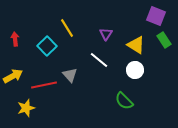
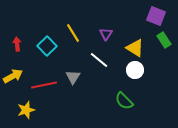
yellow line: moved 6 px right, 5 px down
red arrow: moved 2 px right, 5 px down
yellow triangle: moved 1 px left, 3 px down
gray triangle: moved 3 px right, 2 px down; rotated 14 degrees clockwise
yellow star: moved 2 px down
